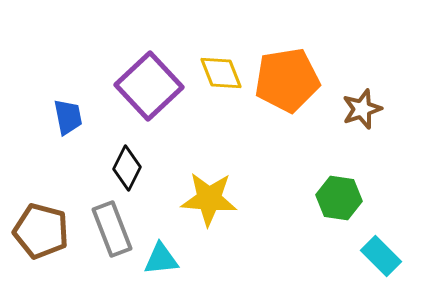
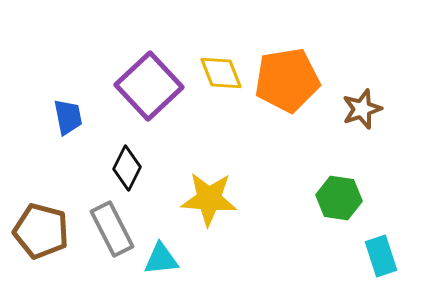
gray rectangle: rotated 6 degrees counterclockwise
cyan rectangle: rotated 27 degrees clockwise
